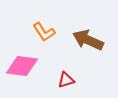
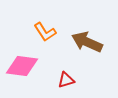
orange L-shape: moved 1 px right
brown arrow: moved 1 px left, 2 px down
